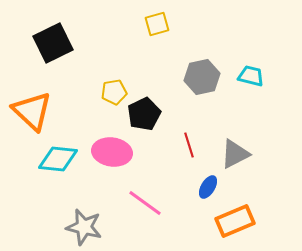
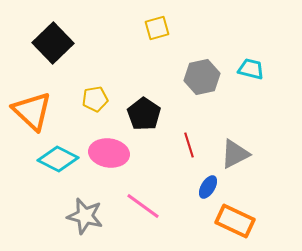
yellow square: moved 4 px down
black square: rotated 18 degrees counterclockwise
cyan trapezoid: moved 7 px up
yellow pentagon: moved 19 px left, 7 px down
black pentagon: rotated 12 degrees counterclockwise
pink ellipse: moved 3 px left, 1 px down
cyan diamond: rotated 21 degrees clockwise
pink line: moved 2 px left, 3 px down
orange rectangle: rotated 48 degrees clockwise
gray star: moved 1 px right, 11 px up
